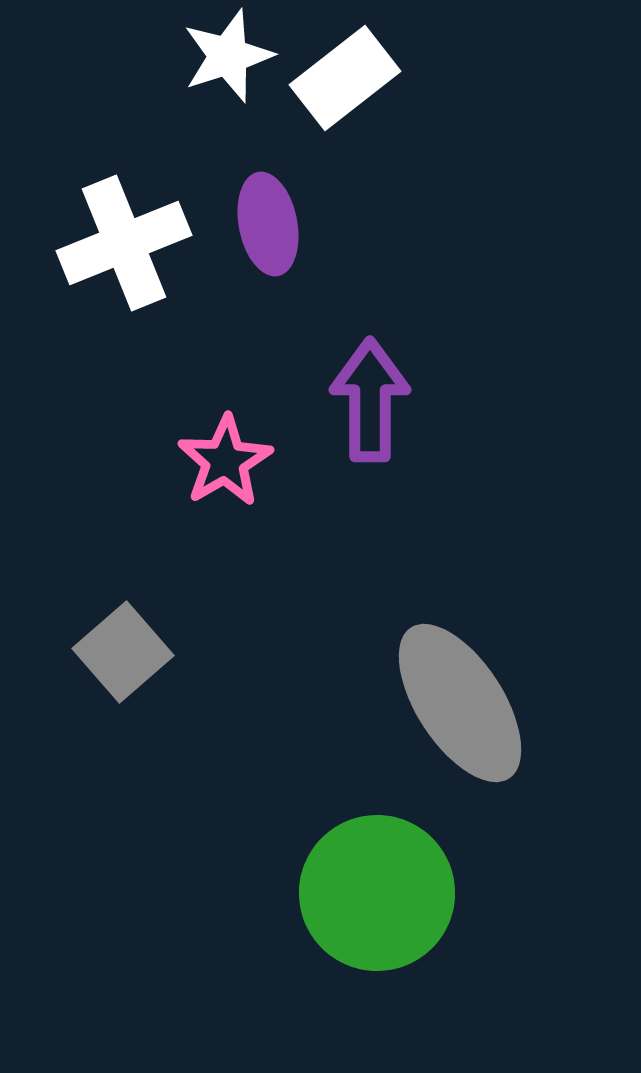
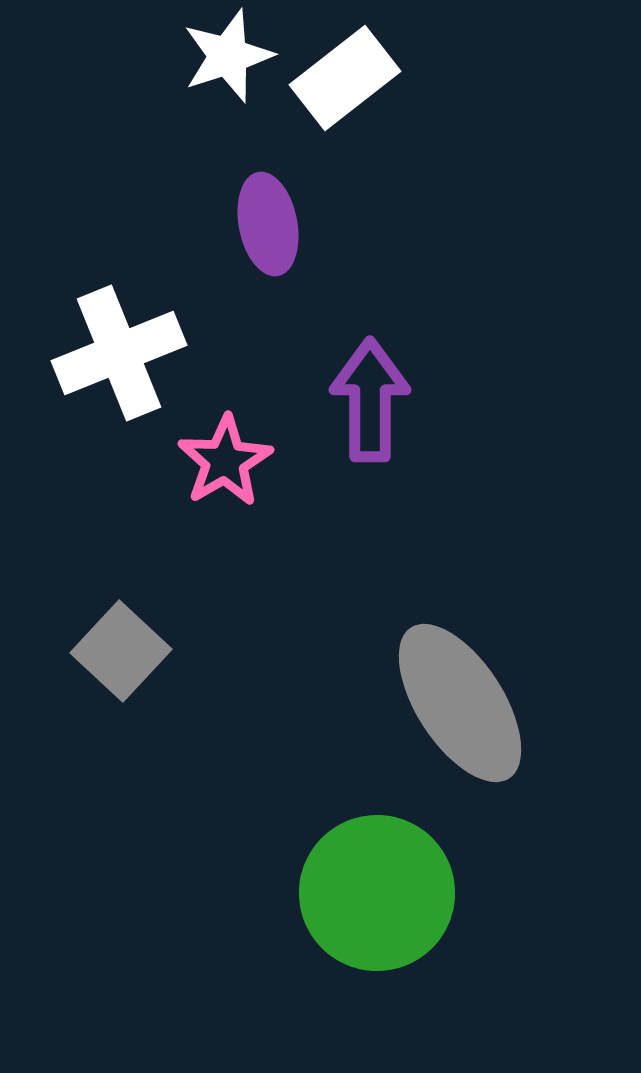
white cross: moved 5 px left, 110 px down
gray square: moved 2 px left, 1 px up; rotated 6 degrees counterclockwise
